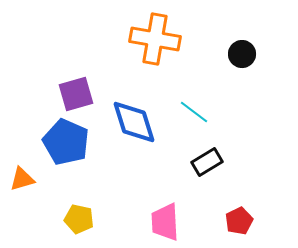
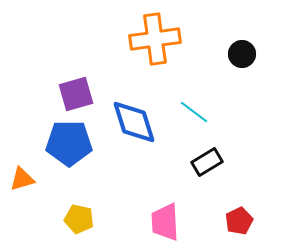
orange cross: rotated 18 degrees counterclockwise
blue pentagon: moved 3 px right, 1 px down; rotated 24 degrees counterclockwise
